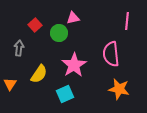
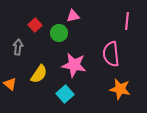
pink triangle: moved 2 px up
gray arrow: moved 1 px left, 1 px up
pink star: rotated 30 degrees counterclockwise
orange triangle: rotated 24 degrees counterclockwise
orange star: moved 1 px right
cyan square: rotated 18 degrees counterclockwise
